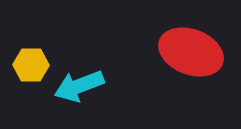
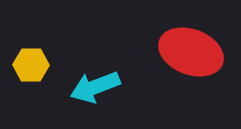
cyan arrow: moved 16 px right, 1 px down
